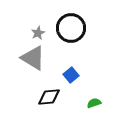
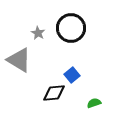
gray star: rotated 16 degrees counterclockwise
gray triangle: moved 14 px left, 2 px down
blue square: moved 1 px right
black diamond: moved 5 px right, 4 px up
